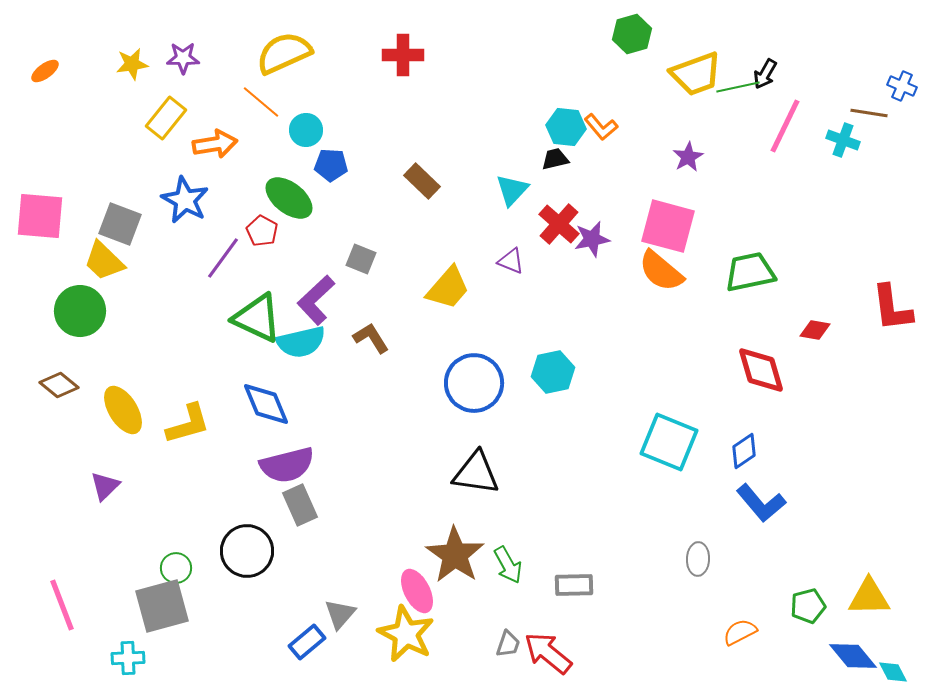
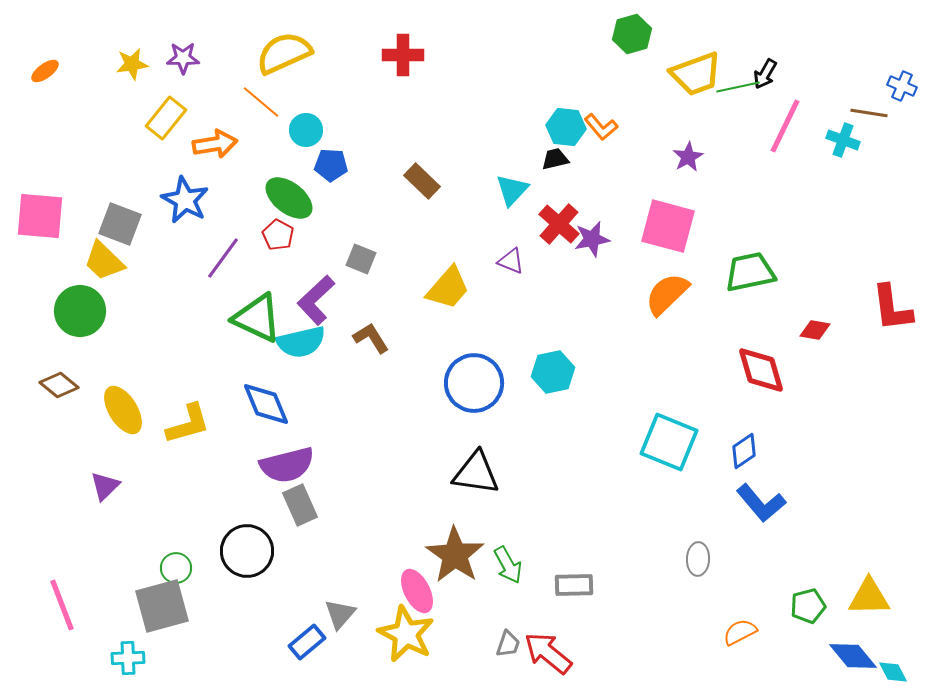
red pentagon at (262, 231): moved 16 px right, 4 px down
orange semicircle at (661, 271): moved 6 px right, 23 px down; rotated 96 degrees clockwise
